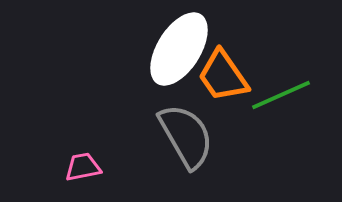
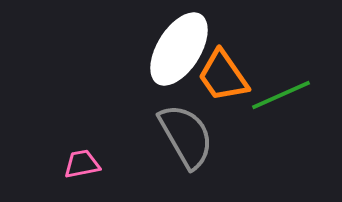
pink trapezoid: moved 1 px left, 3 px up
